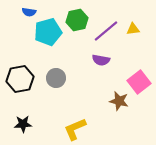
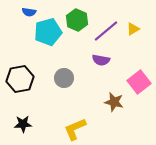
green hexagon: rotated 25 degrees counterclockwise
yellow triangle: rotated 24 degrees counterclockwise
gray circle: moved 8 px right
brown star: moved 5 px left, 1 px down
